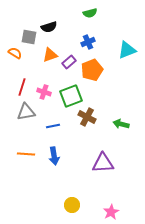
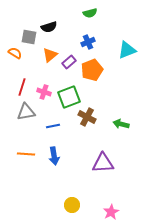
orange triangle: rotated 21 degrees counterclockwise
green square: moved 2 px left, 1 px down
